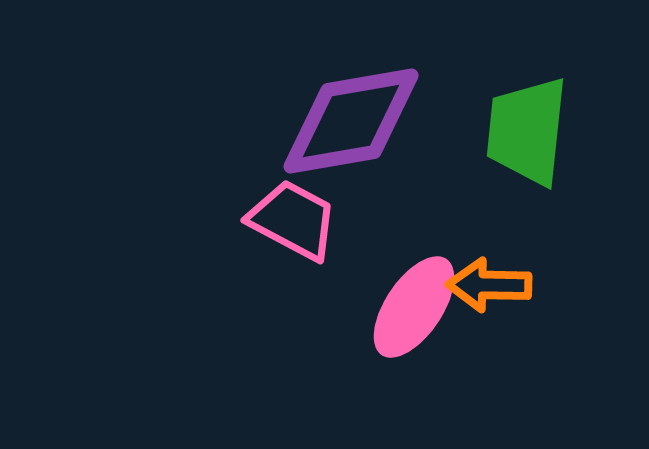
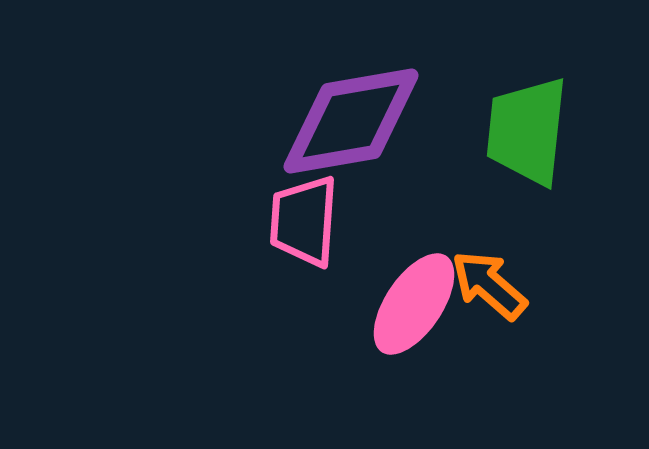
pink trapezoid: moved 11 px right, 1 px down; rotated 114 degrees counterclockwise
orange arrow: rotated 40 degrees clockwise
pink ellipse: moved 3 px up
